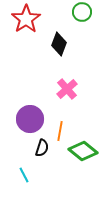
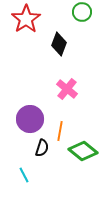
pink cross: rotated 10 degrees counterclockwise
